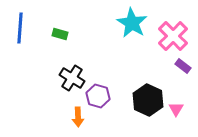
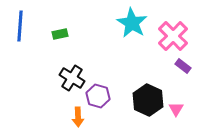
blue line: moved 2 px up
green rectangle: rotated 28 degrees counterclockwise
